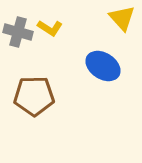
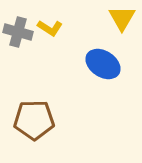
yellow triangle: rotated 12 degrees clockwise
blue ellipse: moved 2 px up
brown pentagon: moved 24 px down
